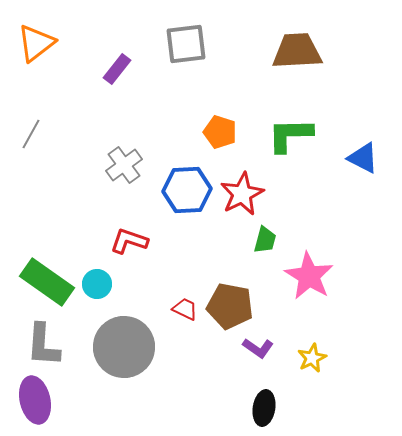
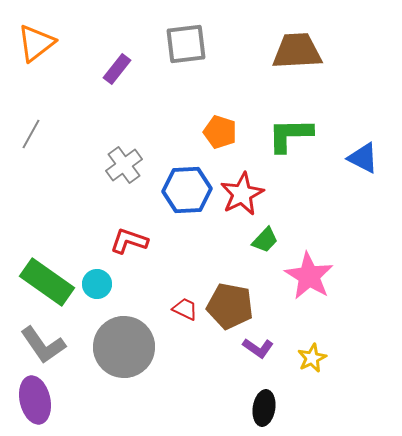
green trapezoid: rotated 28 degrees clockwise
gray L-shape: rotated 39 degrees counterclockwise
